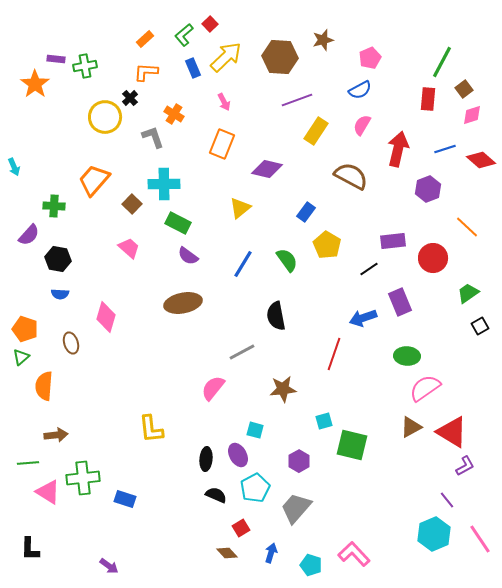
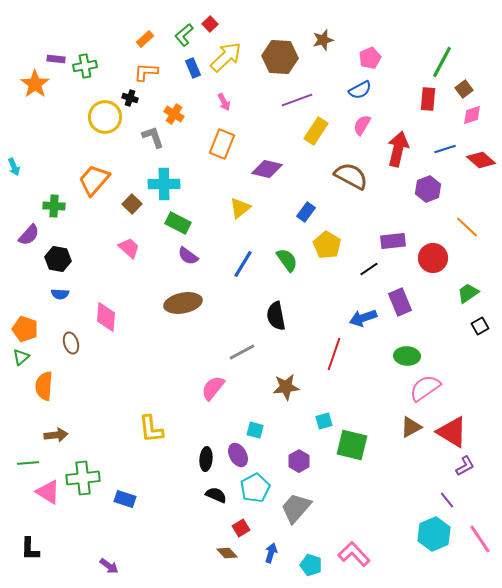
black cross at (130, 98): rotated 28 degrees counterclockwise
pink diamond at (106, 317): rotated 12 degrees counterclockwise
brown star at (283, 389): moved 3 px right, 2 px up
